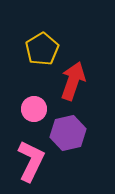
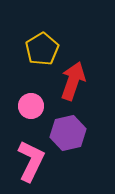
pink circle: moved 3 px left, 3 px up
